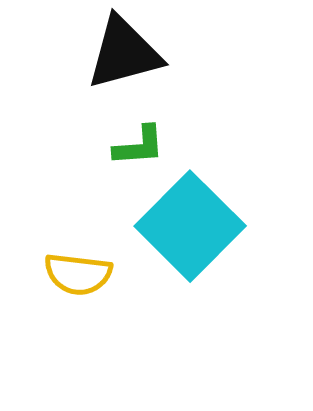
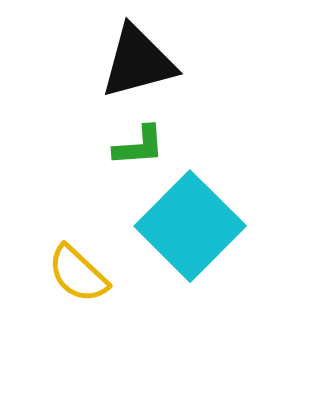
black triangle: moved 14 px right, 9 px down
yellow semicircle: rotated 36 degrees clockwise
